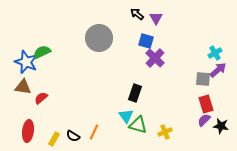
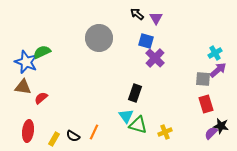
purple semicircle: moved 7 px right, 13 px down
